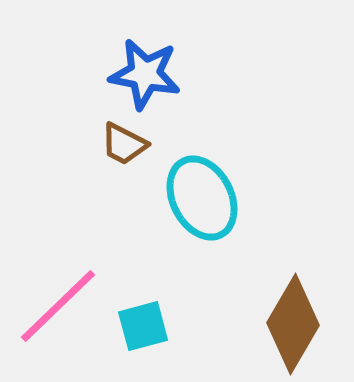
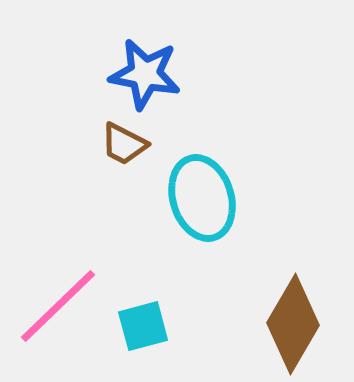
cyan ellipse: rotated 10 degrees clockwise
